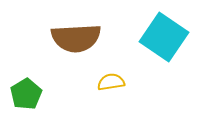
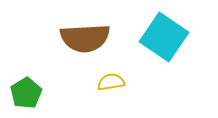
brown semicircle: moved 9 px right
green pentagon: moved 1 px up
